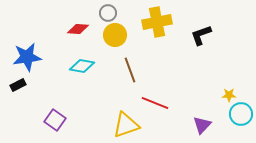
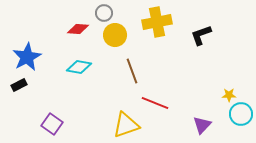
gray circle: moved 4 px left
blue star: rotated 20 degrees counterclockwise
cyan diamond: moved 3 px left, 1 px down
brown line: moved 2 px right, 1 px down
black rectangle: moved 1 px right
purple square: moved 3 px left, 4 px down
